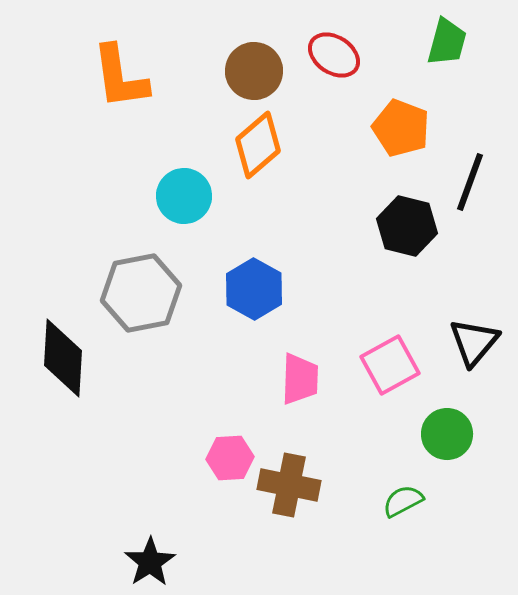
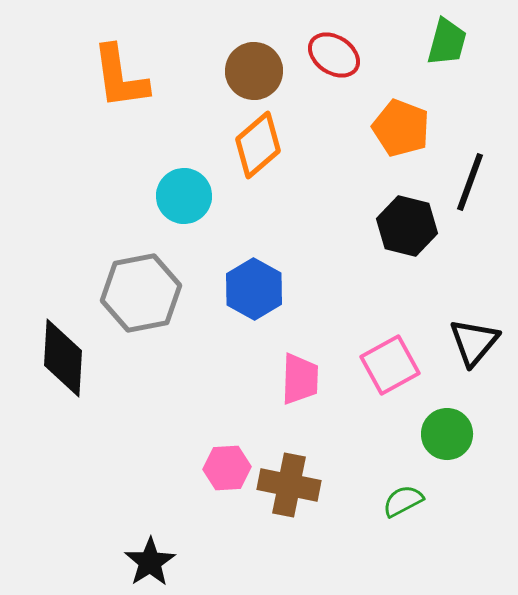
pink hexagon: moved 3 px left, 10 px down
